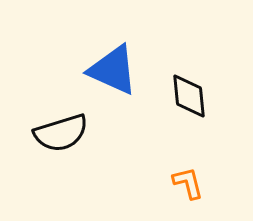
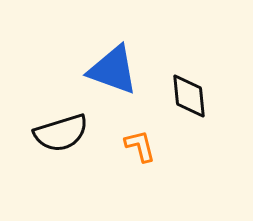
blue triangle: rotated 4 degrees counterclockwise
orange L-shape: moved 48 px left, 37 px up
